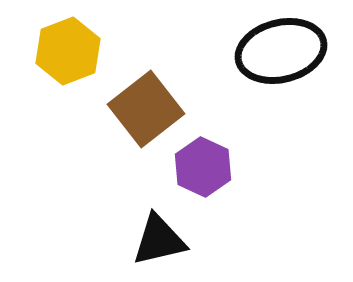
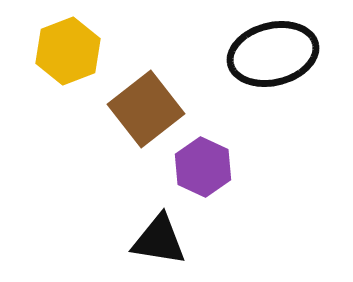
black ellipse: moved 8 px left, 3 px down
black triangle: rotated 22 degrees clockwise
